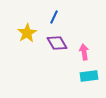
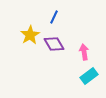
yellow star: moved 3 px right, 2 px down
purple diamond: moved 3 px left, 1 px down
cyan rectangle: rotated 30 degrees counterclockwise
